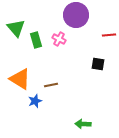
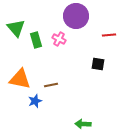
purple circle: moved 1 px down
orange triangle: rotated 20 degrees counterclockwise
